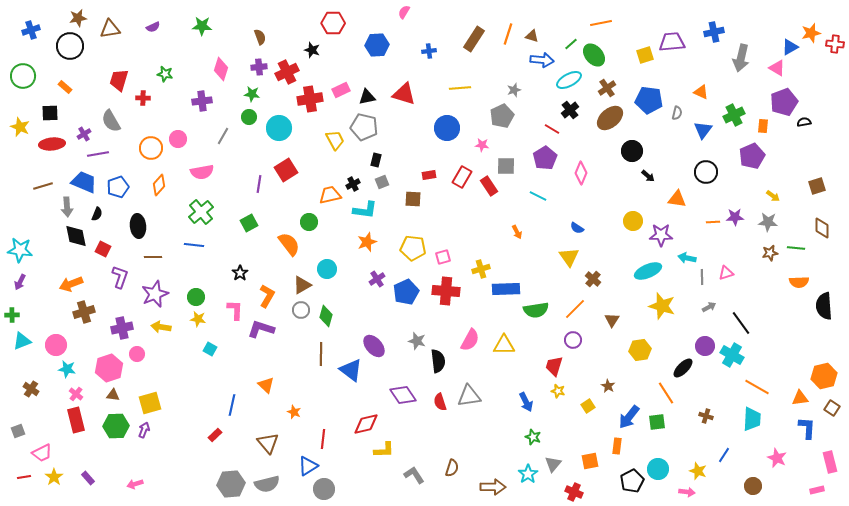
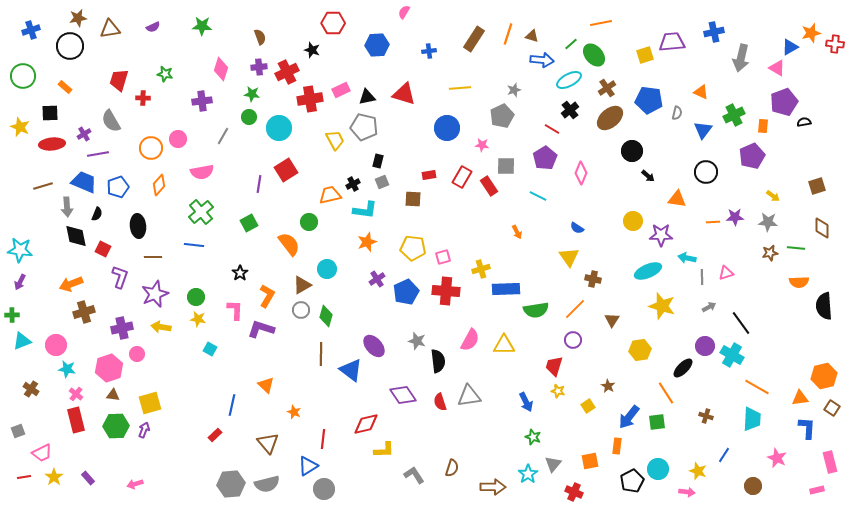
black rectangle at (376, 160): moved 2 px right, 1 px down
brown cross at (593, 279): rotated 28 degrees counterclockwise
